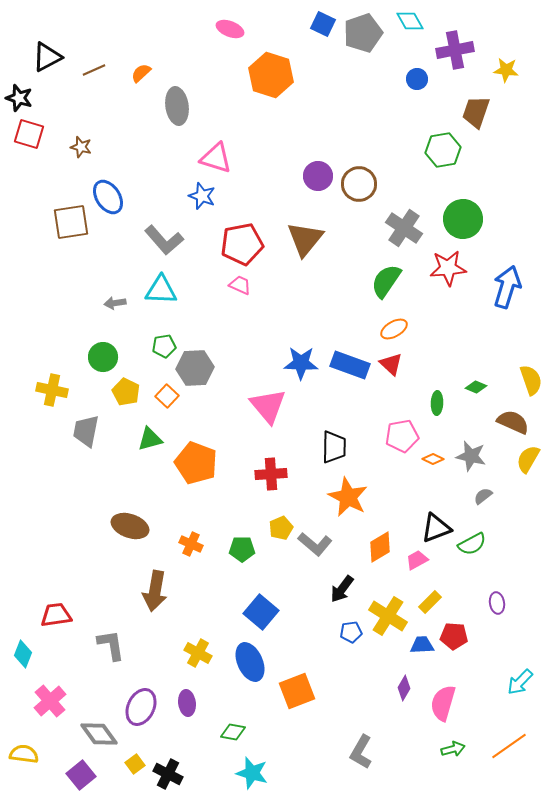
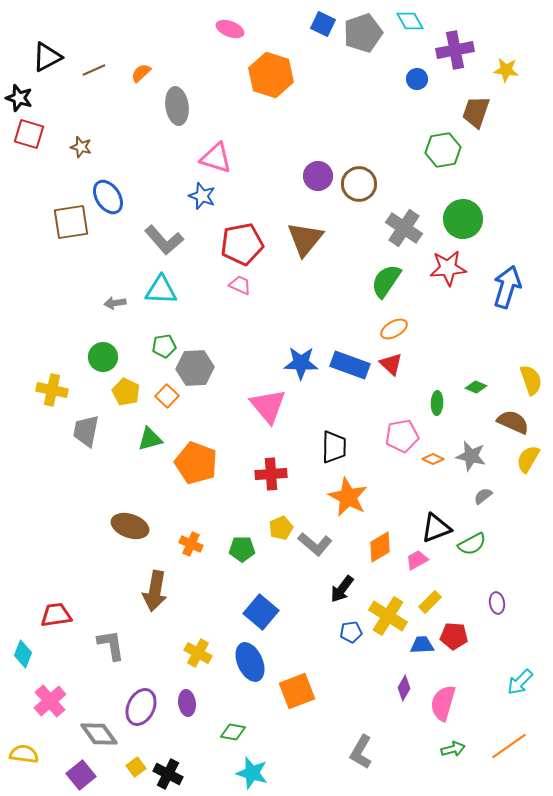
yellow square at (135, 764): moved 1 px right, 3 px down
